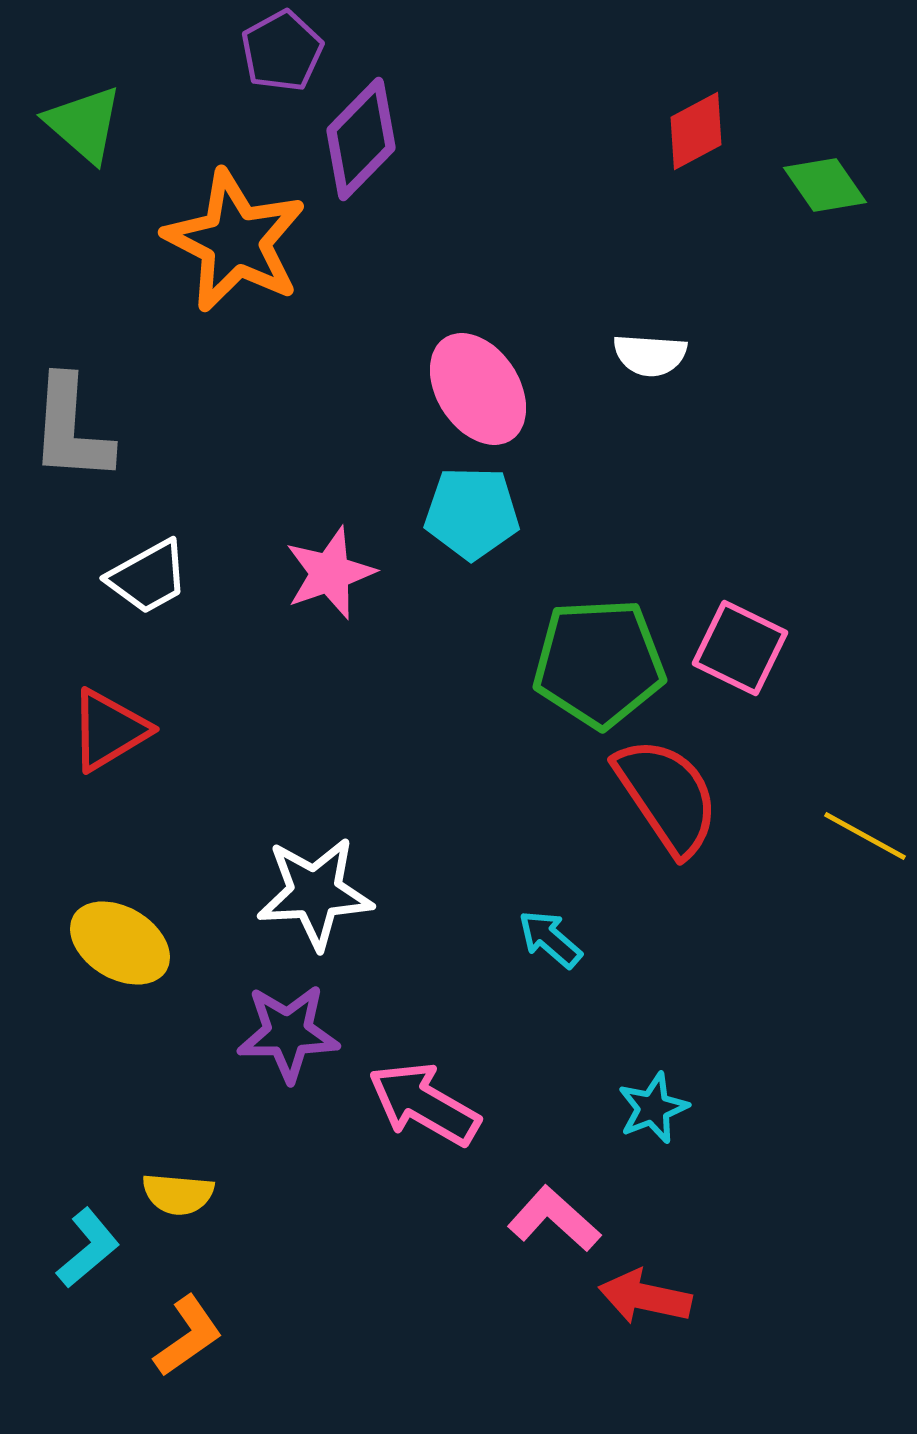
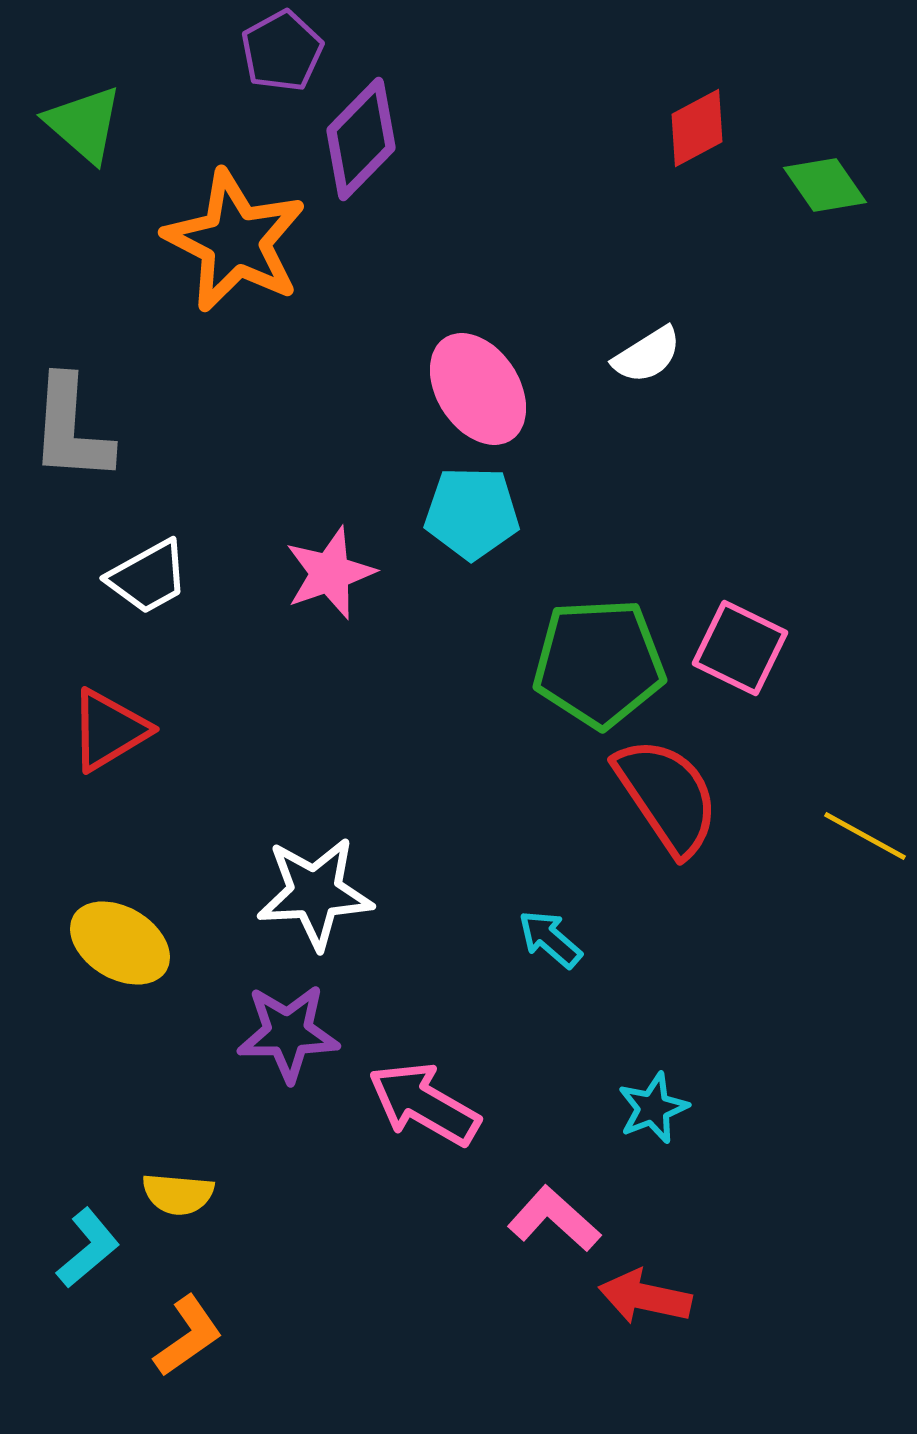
red diamond: moved 1 px right, 3 px up
white semicircle: moved 3 px left; rotated 36 degrees counterclockwise
